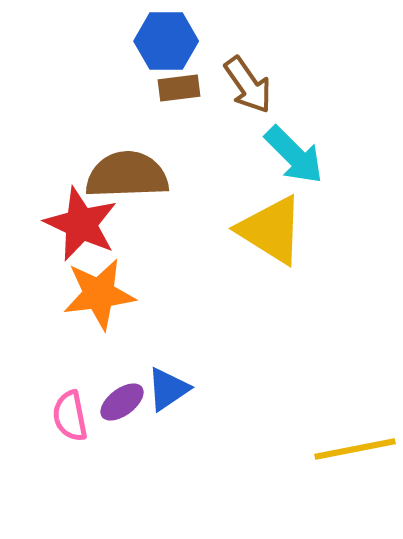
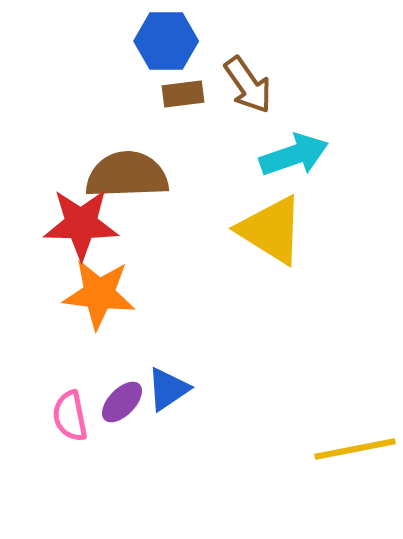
brown rectangle: moved 4 px right, 6 px down
cyan arrow: rotated 64 degrees counterclockwise
red star: rotated 24 degrees counterclockwise
orange star: rotated 14 degrees clockwise
purple ellipse: rotated 9 degrees counterclockwise
